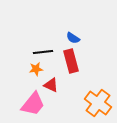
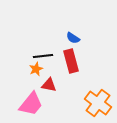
black line: moved 4 px down
orange star: rotated 16 degrees counterclockwise
red triangle: moved 2 px left; rotated 14 degrees counterclockwise
pink trapezoid: moved 2 px left
